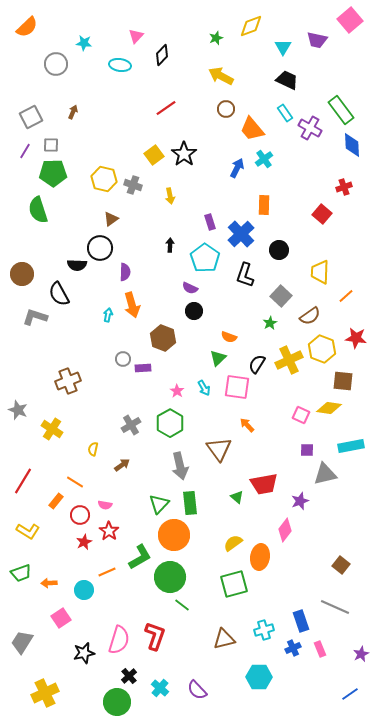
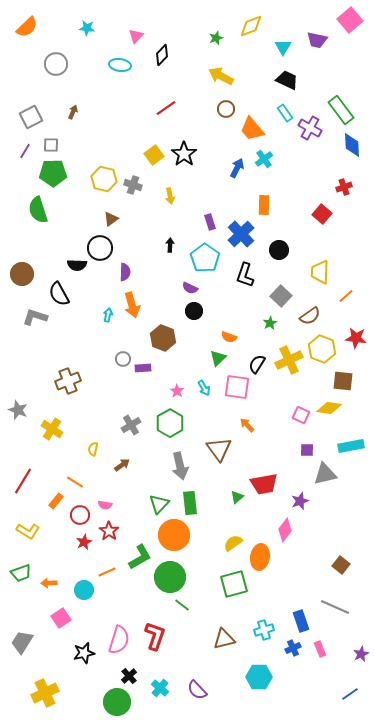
cyan star at (84, 43): moved 3 px right, 15 px up
green triangle at (237, 497): rotated 40 degrees clockwise
